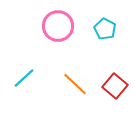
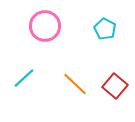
pink circle: moved 13 px left
